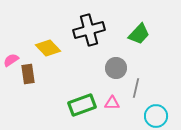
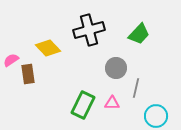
green rectangle: moved 1 px right; rotated 44 degrees counterclockwise
